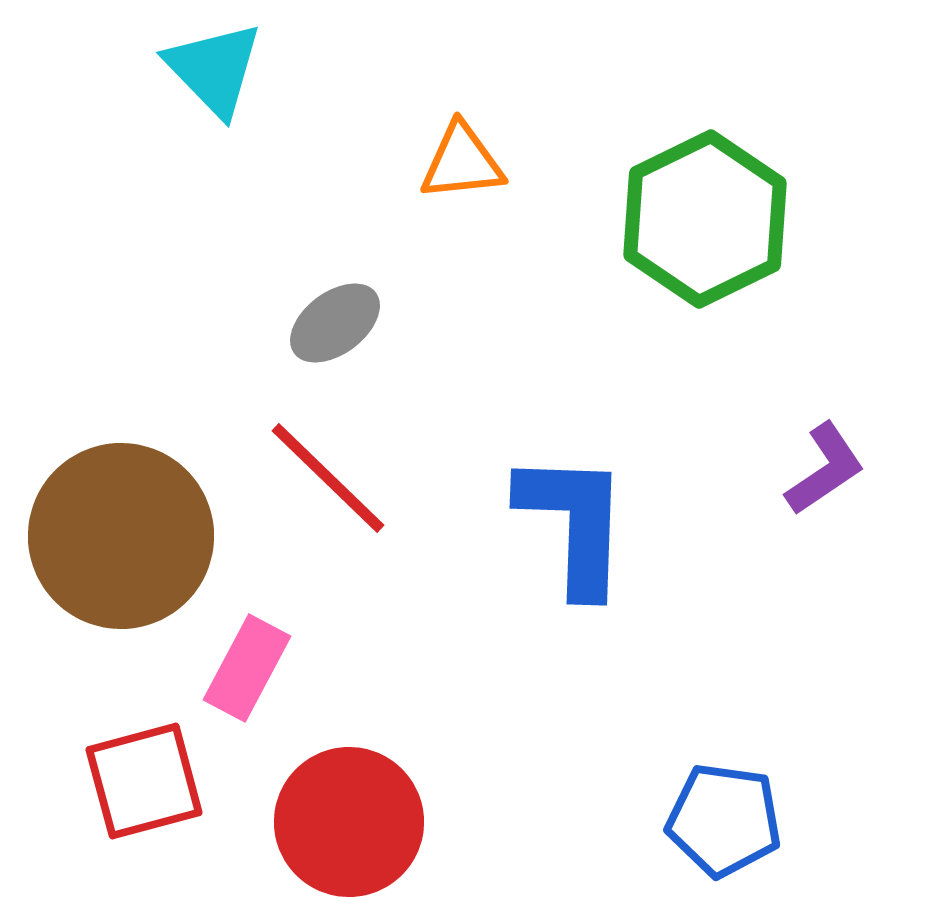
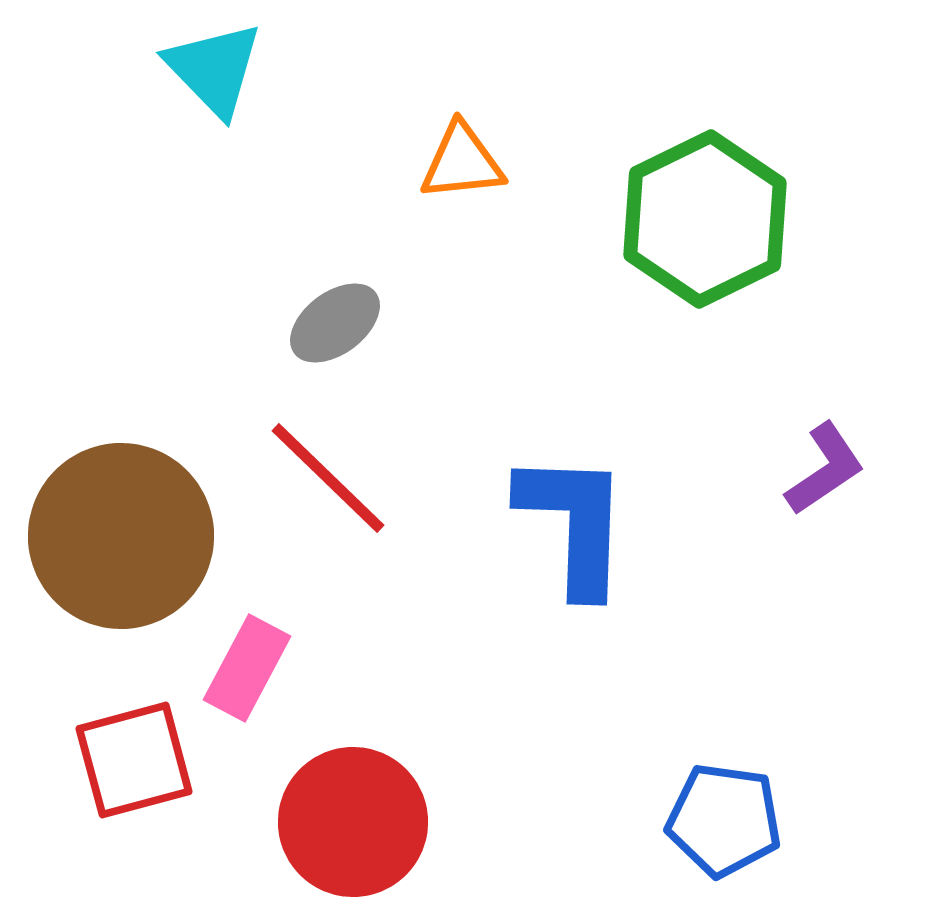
red square: moved 10 px left, 21 px up
red circle: moved 4 px right
